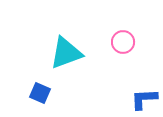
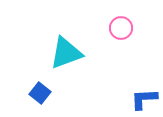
pink circle: moved 2 px left, 14 px up
blue square: rotated 15 degrees clockwise
